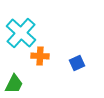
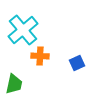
cyan cross: moved 2 px right, 3 px up; rotated 8 degrees clockwise
green trapezoid: rotated 15 degrees counterclockwise
